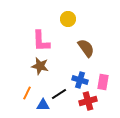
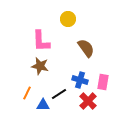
red cross: rotated 30 degrees counterclockwise
